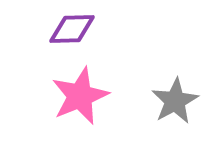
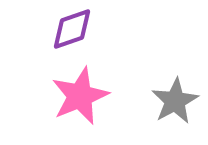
purple diamond: rotated 18 degrees counterclockwise
